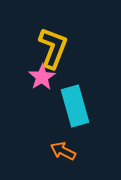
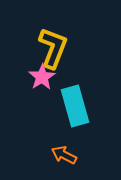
orange arrow: moved 1 px right, 4 px down
